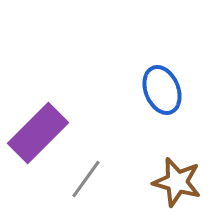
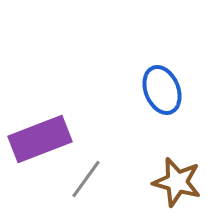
purple rectangle: moved 2 px right, 6 px down; rotated 24 degrees clockwise
